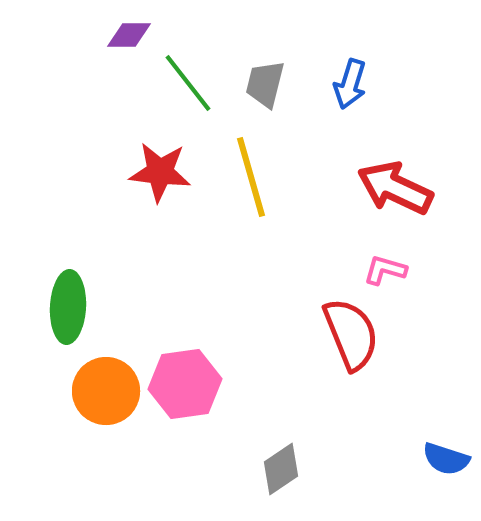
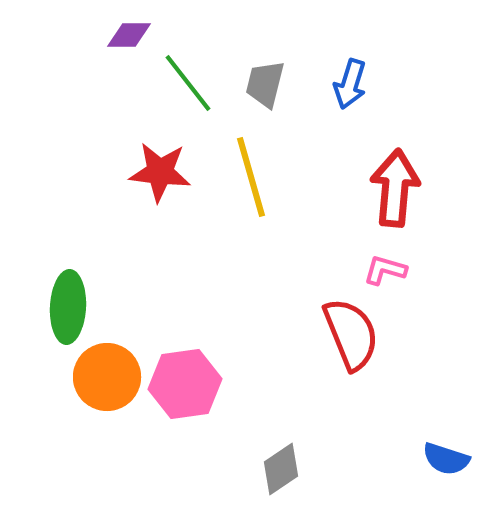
red arrow: rotated 70 degrees clockwise
orange circle: moved 1 px right, 14 px up
